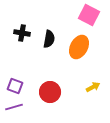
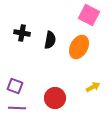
black semicircle: moved 1 px right, 1 px down
red circle: moved 5 px right, 6 px down
purple line: moved 3 px right, 1 px down; rotated 18 degrees clockwise
